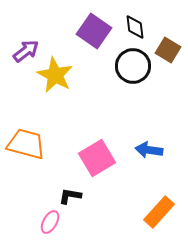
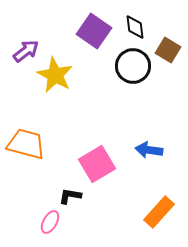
pink square: moved 6 px down
